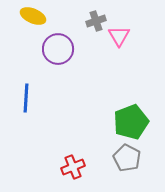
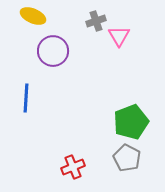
purple circle: moved 5 px left, 2 px down
